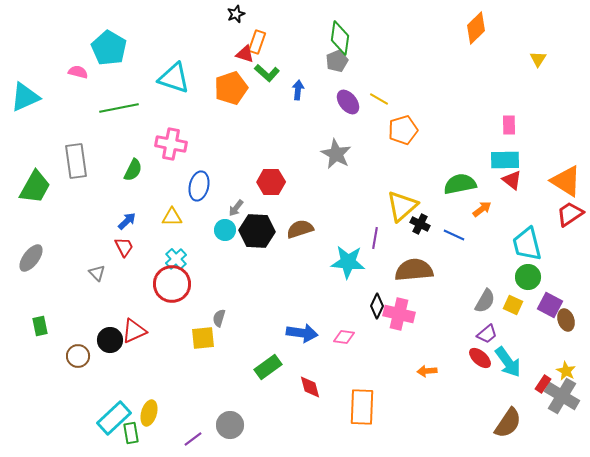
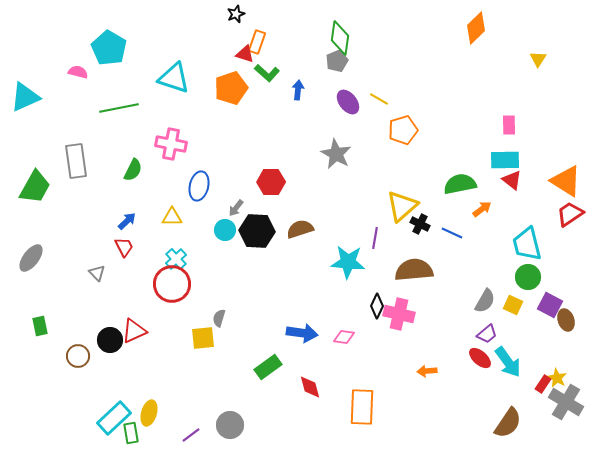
blue line at (454, 235): moved 2 px left, 2 px up
yellow star at (566, 371): moved 9 px left, 7 px down
gray cross at (562, 396): moved 4 px right, 6 px down
purple line at (193, 439): moved 2 px left, 4 px up
